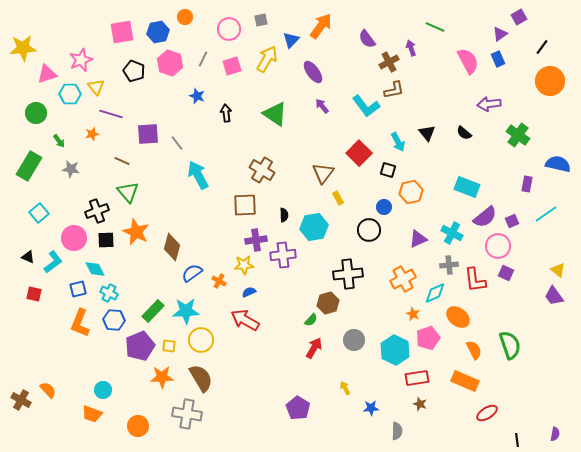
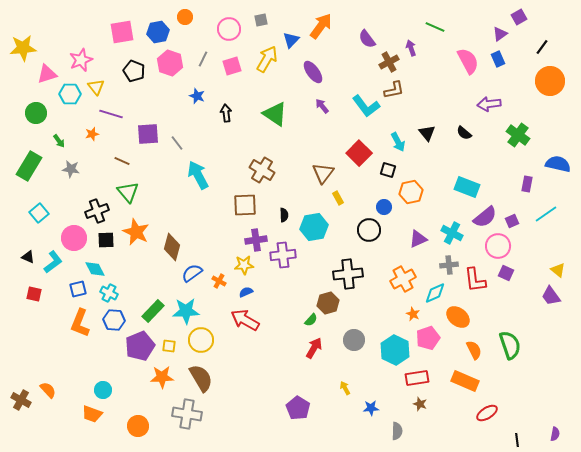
blue semicircle at (249, 292): moved 3 px left
purple trapezoid at (554, 296): moved 3 px left
